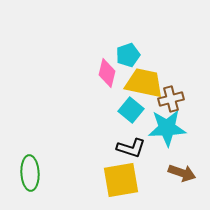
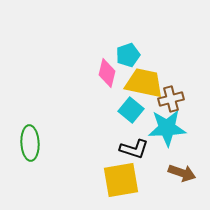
black L-shape: moved 3 px right, 1 px down
green ellipse: moved 30 px up
